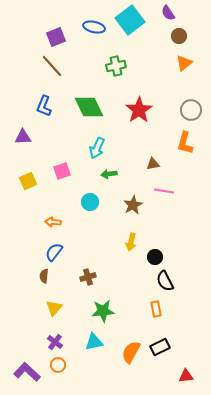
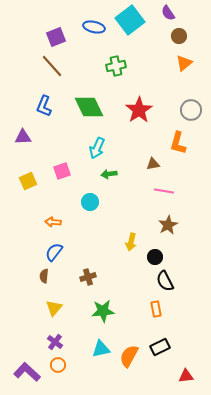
orange L-shape: moved 7 px left
brown star: moved 35 px right, 20 px down
cyan triangle: moved 7 px right, 7 px down
orange semicircle: moved 2 px left, 4 px down
